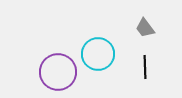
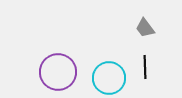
cyan circle: moved 11 px right, 24 px down
